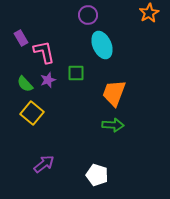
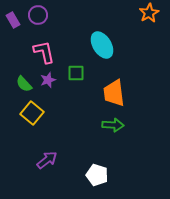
purple circle: moved 50 px left
purple rectangle: moved 8 px left, 18 px up
cyan ellipse: rotated 8 degrees counterclockwise
green semicircle: moved 1 px left
orange trapezoid: rotated 28 degrees counterclockwise
purple arrow: moved 3 px right, 4 px up
